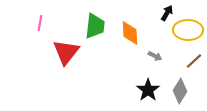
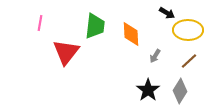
black arrow: rotated 91 degrees clockwise
orange diamond: moved 1 px right, 1 px down
gray arrow: rotated 96 degrees clockwise
brown line: moved 5 px left
